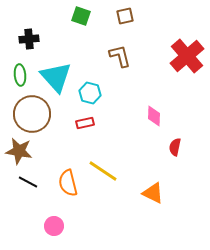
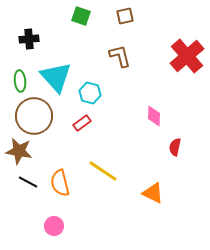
green ellipse: moved 6 px down
brown circle: moved 2 px right, 2 px down
red rectangle: moved 3 px left; rotated 24 degrees counterclockwise
orange semicircle: moved 8 px left
